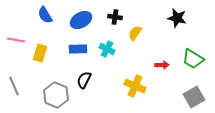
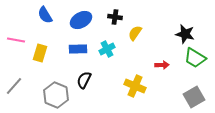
black star: moved 8 px right, 16 px down
cyan cross: rotated 35 degrees clockwise
green trapezoid: moved 2 px right, 1 px up
gray line: rotated 66 degrees clockwise
